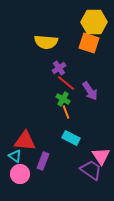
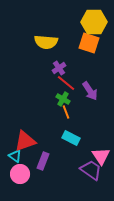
red triangle: rotated 25 degrees counterclockwise
